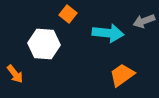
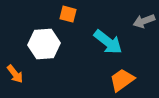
orange square: rotated 24 degrees counterclockwise
cyan arrow: moved 9 px down; rotated 32 degrees clockwise
white hexagon: rotated 8 degrees counterclockwise
orange trapezoid: moved 5 px down
